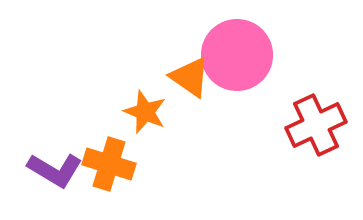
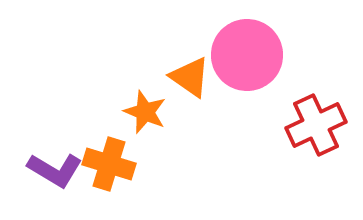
pink circle: moved 10 px right
